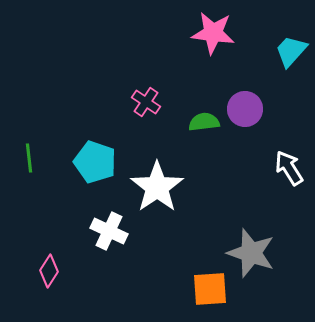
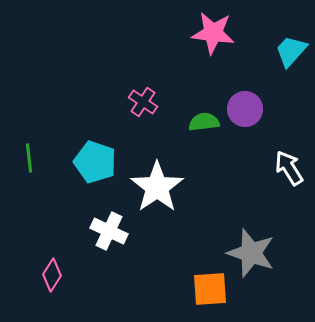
pink cross: moved 3 px left
pink diamond: moved 3 px right, 4 px down
